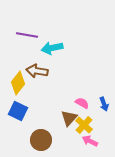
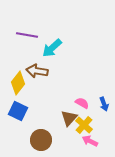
cyan arrow: rotated 30 degrees counterclockwise
